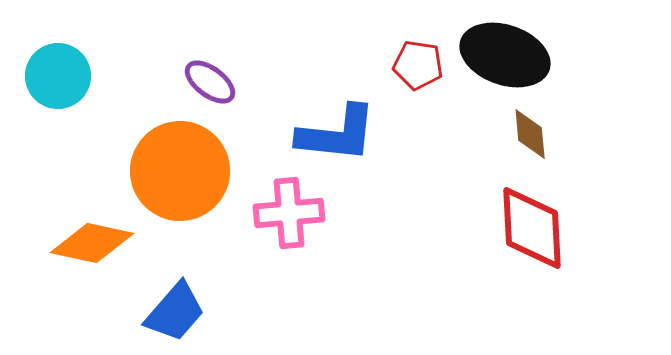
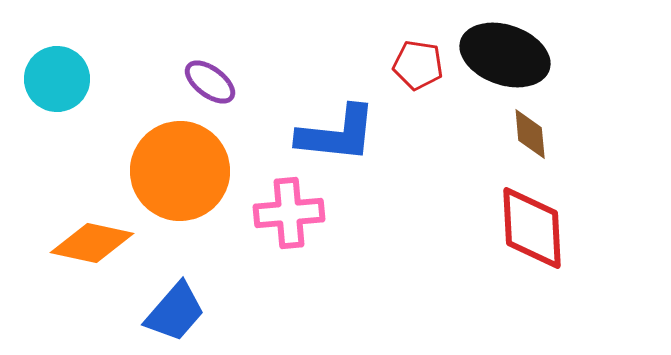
cyan circle: moved 1 px left, 3 px down
